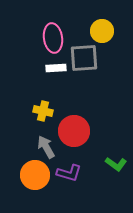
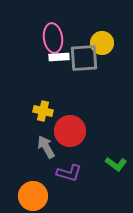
yellow circle: moved 12 px down
white rectangle: moved 3 px right, 11 px up
red circle: moved 4 px left
orange circle: moved 2 px left, 21 px down
